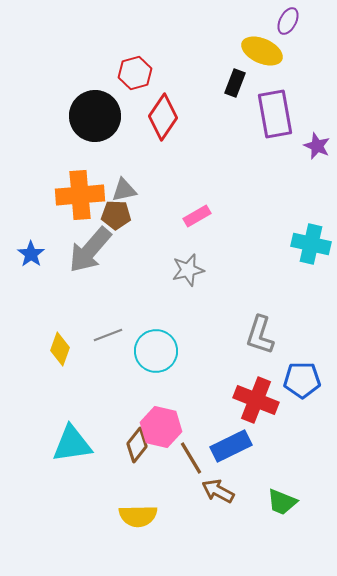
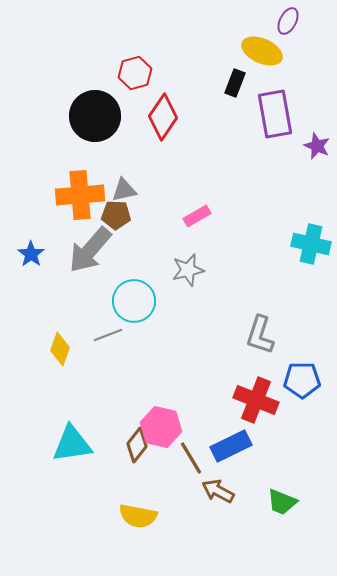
cyan circle: moved 22 px left, 50 px up
yellow semicircle: rotated 12 degrees clockwise
